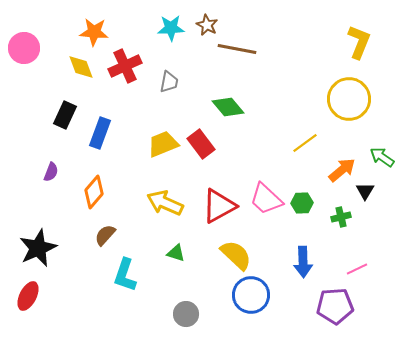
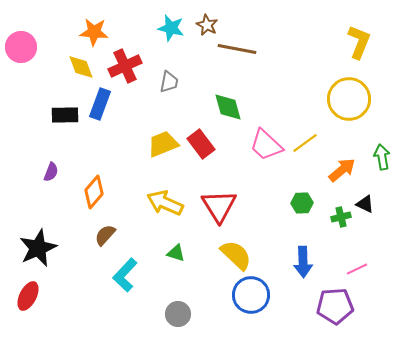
cyan star: rotated 16 degrees clockwise
pink circle: moved 3 px left, 1 px up
green diamond: rotated 24 degrees clockwise
black rectangle: rotated 64 degrees clockwise
blue rectangle: moved 29 px up
green arrow: rotated 45 degrees clockwise
black triangle: moved 13 px down; rotated 36 degrees counterclockwise
pink trapezoid: moved 54 px up
red triangle: rotated 33 degrees counterclockwise
cyan L-shape: rotated 24 degrees clockwise
gray circle: moved 8 px left
